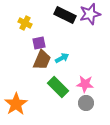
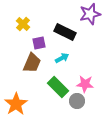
black rectangle: moved 17 px down
yellow cross: moved 2 px left, 1 px down; rotated 16 degrees clockwise
brown trapezoid: moved 10 px left, 3 px down
gray circle: moved 9 px left, 2 px up
